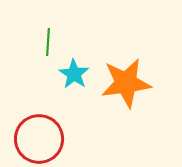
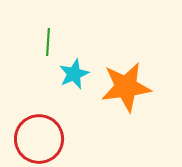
cyan star: rotated 16 degrees clockwise
orange star: moved 4 px down
